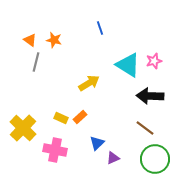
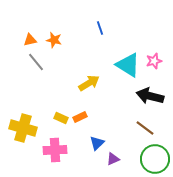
orange triangle: rotated 48 degrees counterclockwise
gray line: rotated 54 degrees counterclockwise
black arrow: rotated 12 degrees clockwise
orange rectangle: rotated 16 degrees clockwise
yellow cross: rotated 28 degrees counterclockwise
pink cross: rotated 15 degrees counterclockwise
purple triangle: moved 1 px down
